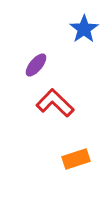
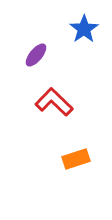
purple ellipse: moved 10 px up
red L-shape: moved 1 px left, 1 px up
